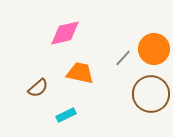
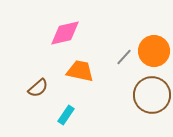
orange circle: moved 2 px down
gray line: moved 1 px right, 1 px up
orange trapezoid: moved 2 px up
brown circle: moved 1 px right, 1 px down
cyan rectangle: rotated 30 degrees counterclockwise
